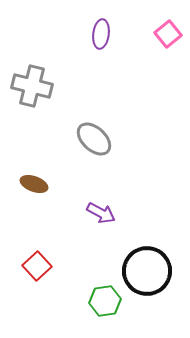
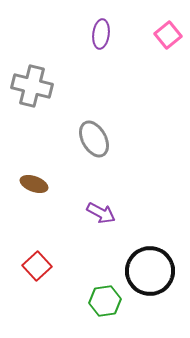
pink square: moved 1 px down
gray ellipse: rotated 18 degrees clockwise
black circle: moved 3 px right
